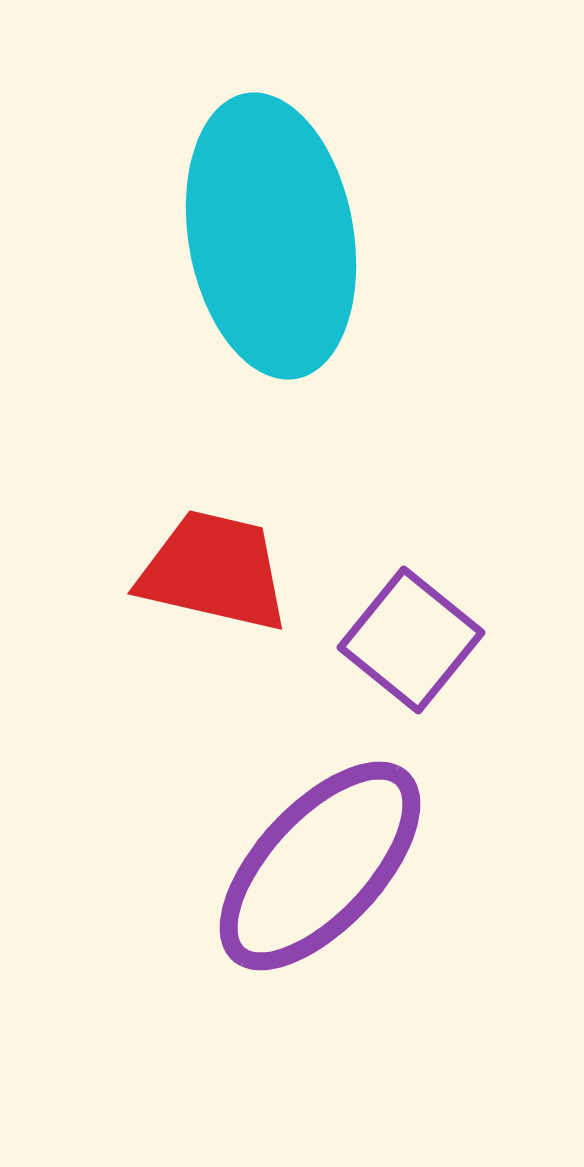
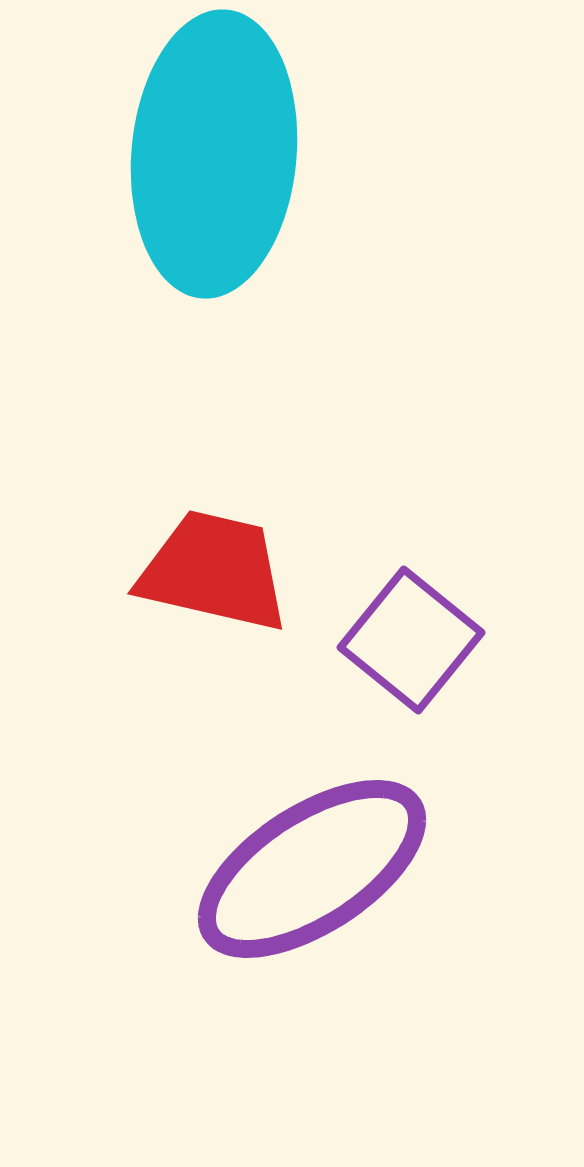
cyan ellipse: moved 57 px left, 82 px up; rotated 15 degrees clockwise
purple ellipse: moved 8 px left, 3 px down; rotated 14 degrees clockwise
